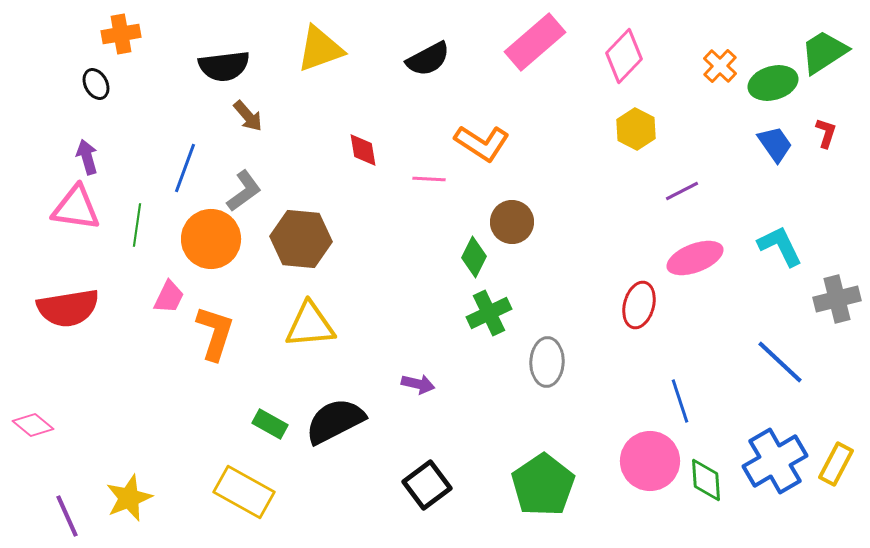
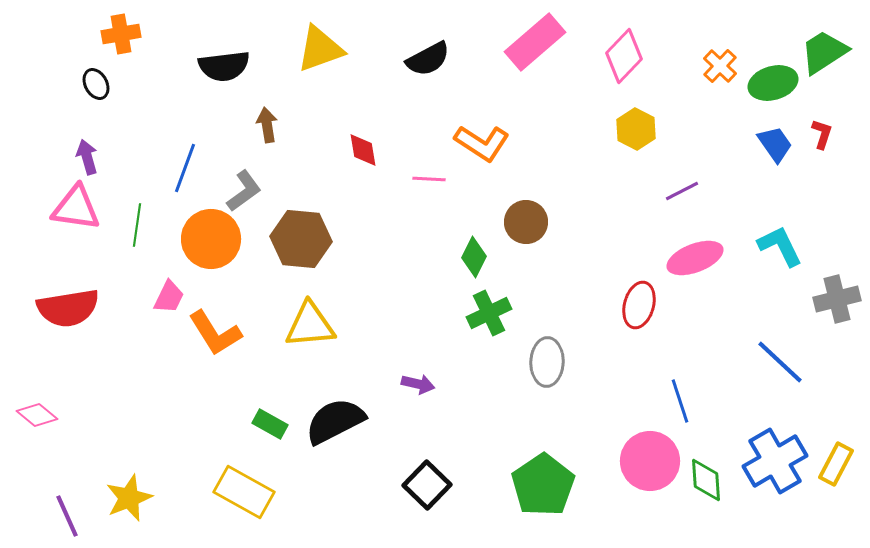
brown arrow at (248, 116): moved 19 px right, 9 px down; rotated 148 degrees counterclockwise
red L-shape at (826, 133): moved 4 px left, 1 px down
brown circle at (512, 222): moved 14 px right
orange L-shape at (215, 333): rotated 130 degrees clockwise
pink diamond at (33, 425): moved 4 px right, 10 px up
black square at (427, 485): rotated 9 degrees counterclockwise
